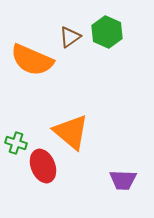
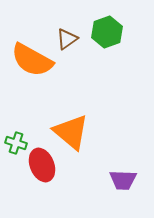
green hexagon: rotated 16 degrees clockwise
brown triangle: moved 3 px left, 2 px down
orange semicircle: rotated 6 degrees clockwise
red ellipse: moved 1 px left, 1 px up
